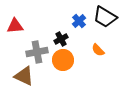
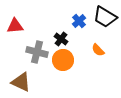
black cross: rotated 24 degrees counterclockwise
gray cross: rotated 25 degrees clockwise
brown triangle: moved 3 px left, 6 px down
